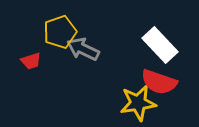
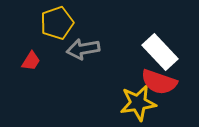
yellow pentagon: moved 3 px left, 9 px up
white rectangle: moved 7 px down
gray arrow: rotated 36 degrees counterclockwise
red trapezoid: rotated 40 degrees counterclockwise
